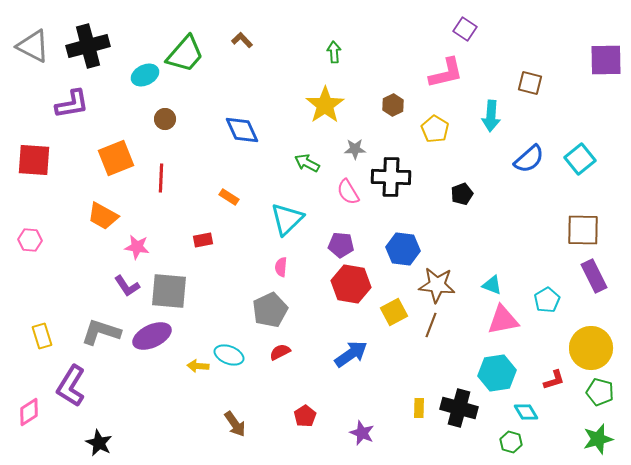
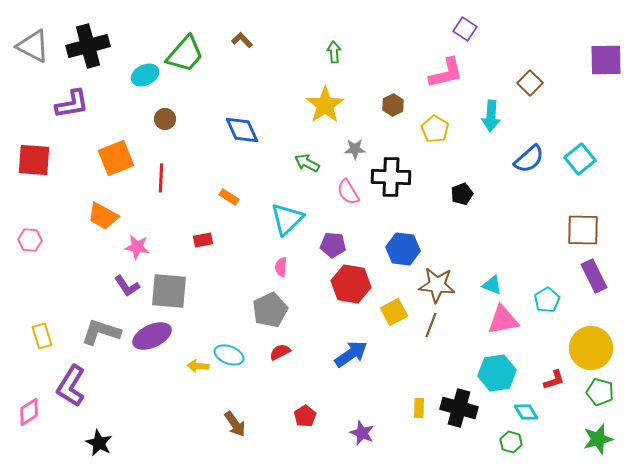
brown square at (530, 83): rotated 30 degrees clockwise
purple pentagon at (341, 245): moved 8 px left
